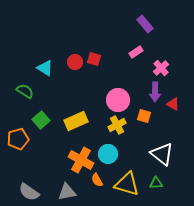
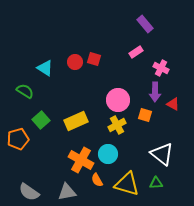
pink cross: rotated 21 degrees counterclockwise
orange square: moved 1 px right, 1 px up
